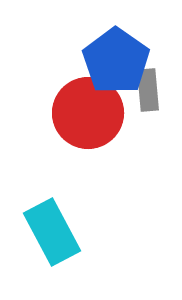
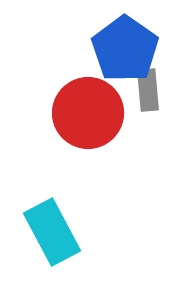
blue pentagon: moved 9 px right, 12 px up
